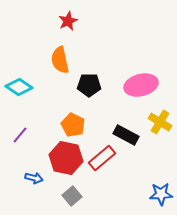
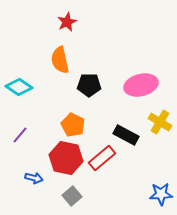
red star: moved 1 px left, 1 px down
